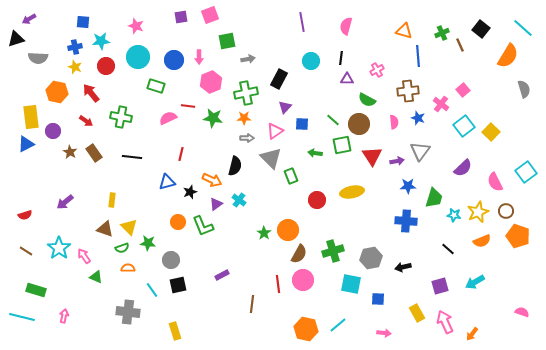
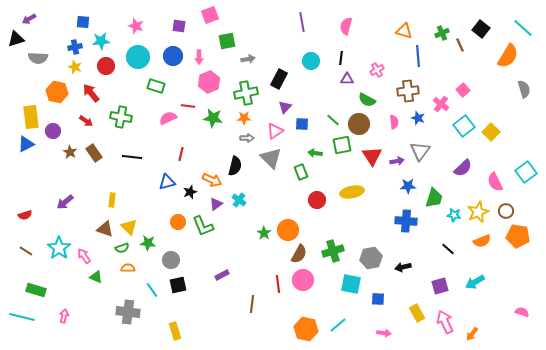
purple square at (181, 17): moved 2 px left, 9 px down; rotated 16 degrees clockwise
blue circle at (174, 60): moved 1 px left, 4 px up
pink hexagon at (211, 82): moved 2 px left
green rectangle at (291, 176): moved 10 px right, 4 px up
orange pentagon at (518, 236): rotated 10 degrees counterclockwise
